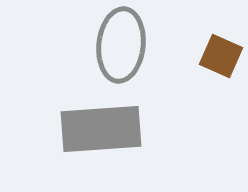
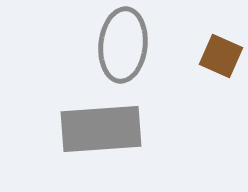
gray ellipse: moved 2 px right
